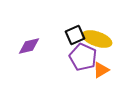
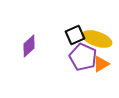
purple diamond: rotated 30 degrees counterclockwise
orange triangle: moved 6 px up
